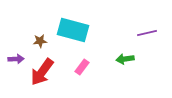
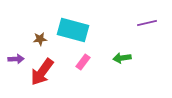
purple line: moved 10 px up
brown star: moved 2 px up
green arrow: moved 3 px left, 1 px up
pink rectangle: moved 1 px right, 5 px up
